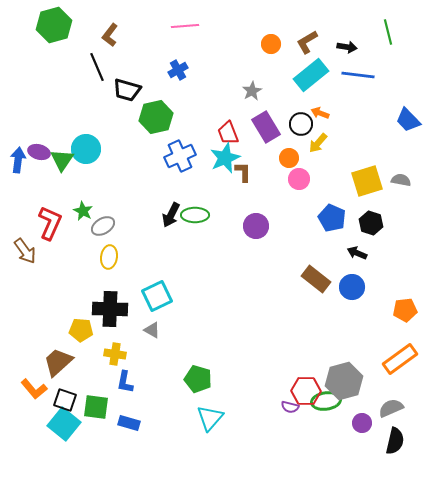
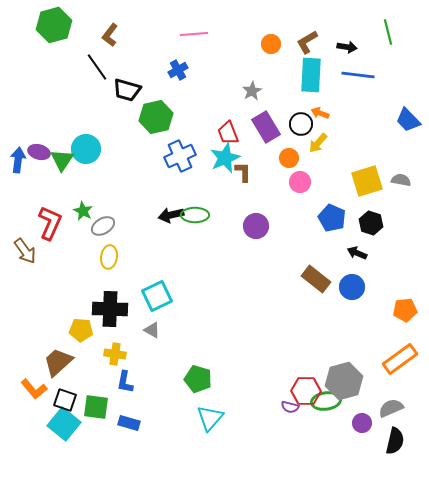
pink line at (185, 26): moved 9 px right, 8 px down
black line at (97, 67): rotated 12 degrees counterclockwise
cyan rectangle at (311, 75): rotated 48 degrees counterclockwise
pink circle at (299, 179): moved 1 px right, 3 px down
black arrow at (171, 215): rotated 50 degrees clockwise
